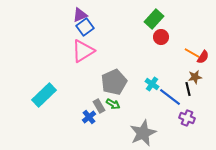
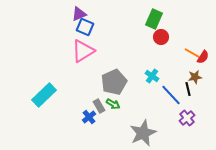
purple triangle: moved 1 px left, 1 px up
green rectangle: rotated 18 degrees counterclockwise
blue square: rotated 30 degrees counterclockwise
cyan cross: moved 8 px up
blue line: moved 1 px right, 2 px up; rotated 10 degrees clockwise
purple cross: rotated 28 degrees clockwise
